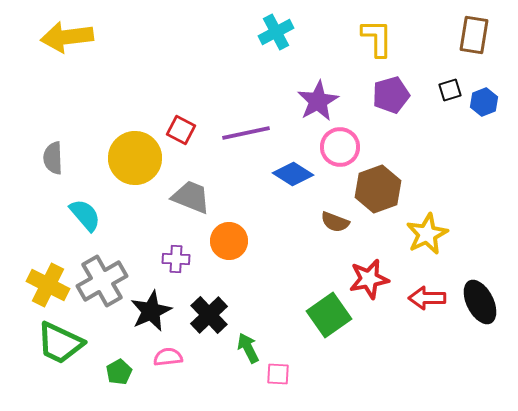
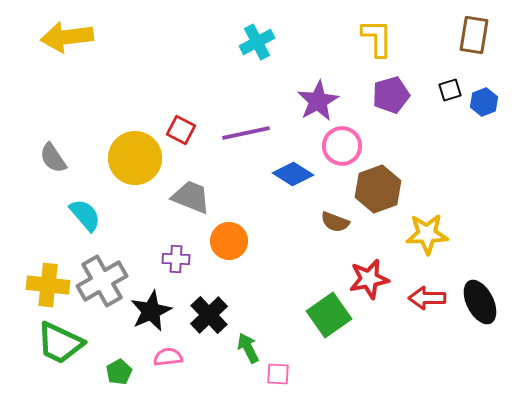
cyan cross: moved 19 px left, 10 px down
pink circle: moved 2 px right, 1 px up
gray semicircle: rotated 32 degrees counterclockwise
yellow star: rotated 24 degrees clockwise
yellow cross: rotated 21 degrees counterclockwise
